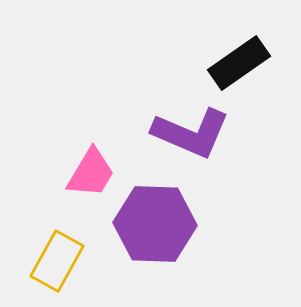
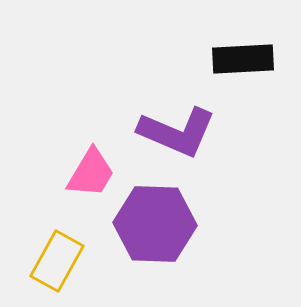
black rectangle: moved 4 px right, 4 px up; rotated 32 degrees clockwise
purple L-shape: moved 14 px left, 1 px up
